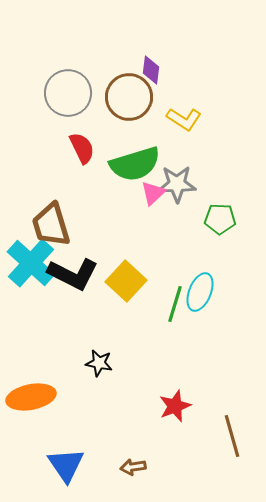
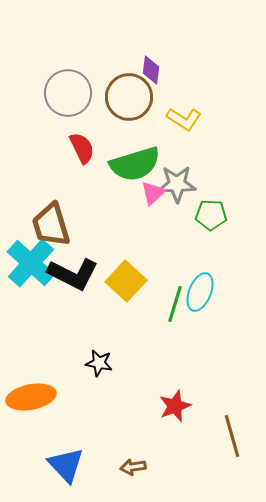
green pentagon: moved 9 px left, 4 px up
blue triangle: rotated 9 degrees counterclockwise
